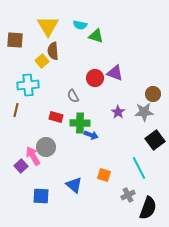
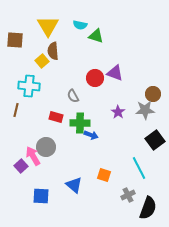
cyan cross: moved 1 px right, 1 px down; rotated 10 degrees clockwise
gray star: moved 1 px right, 2 px up
